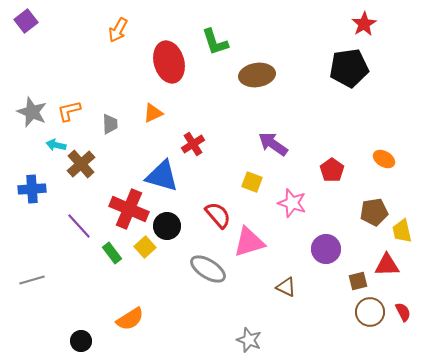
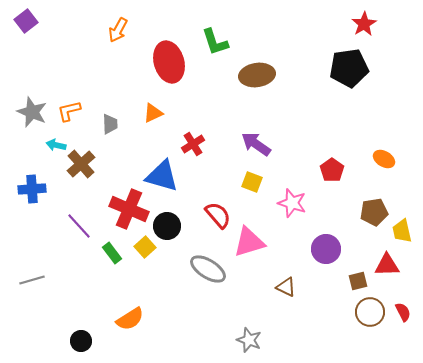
purple arrow at (273, 144): moved 17 px left
